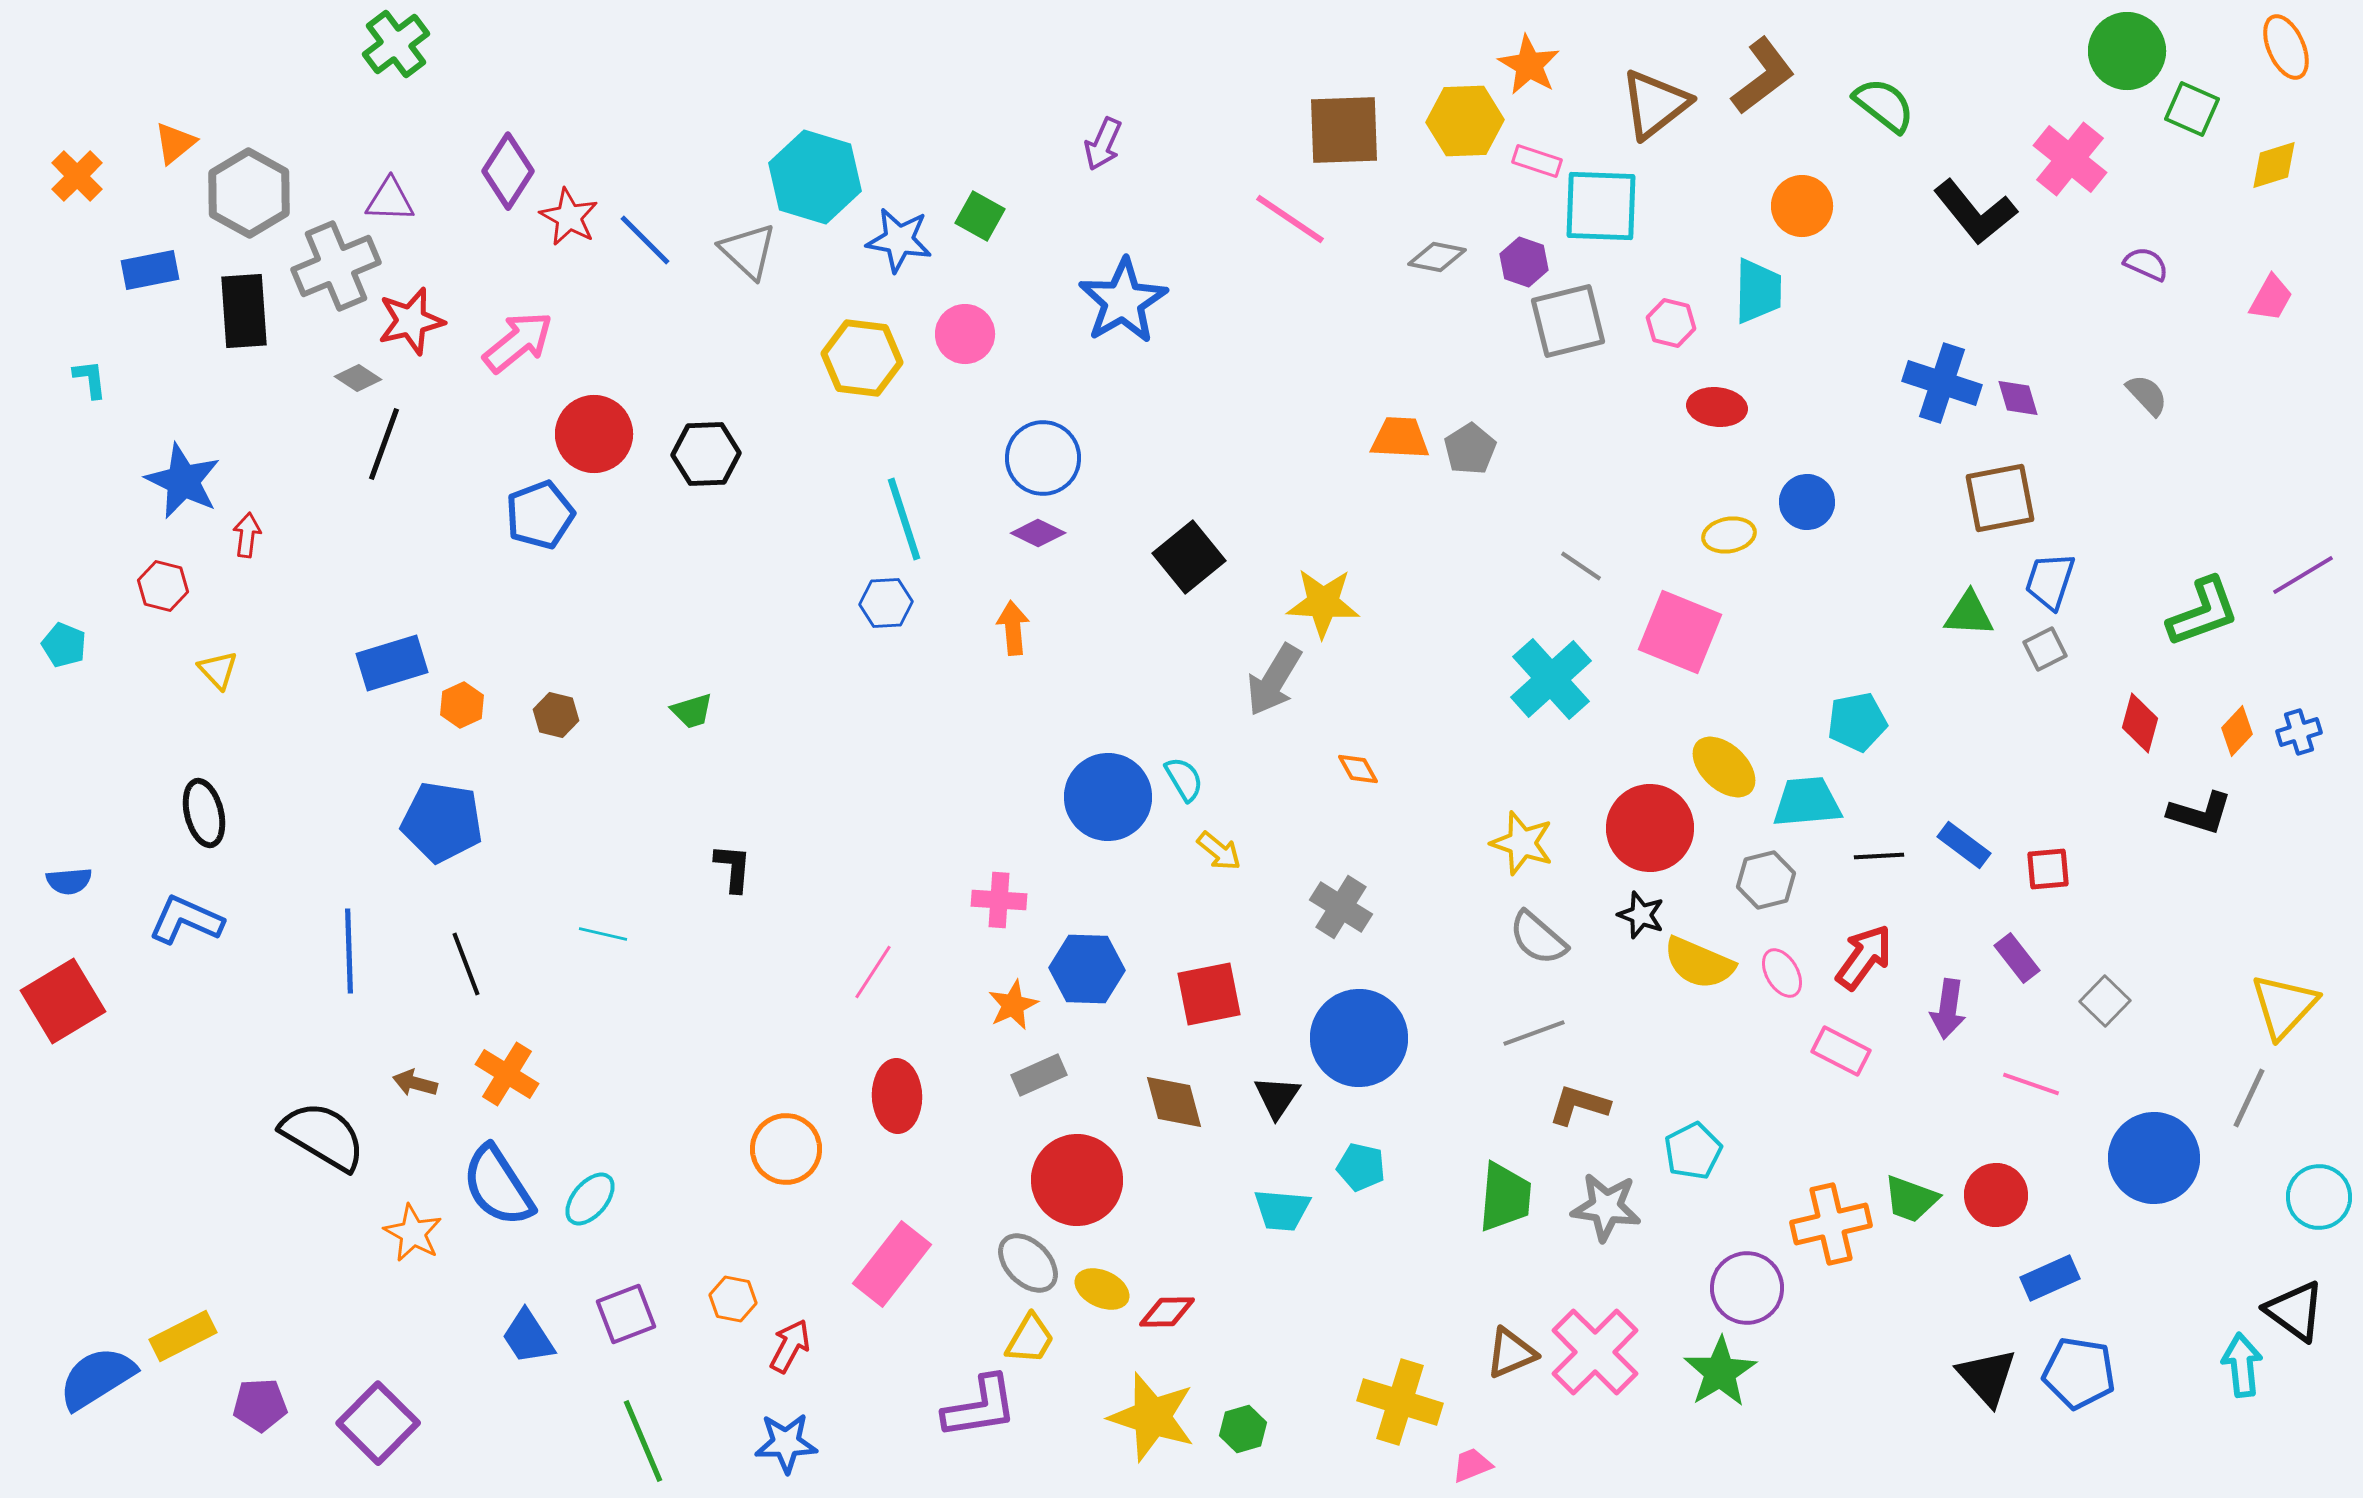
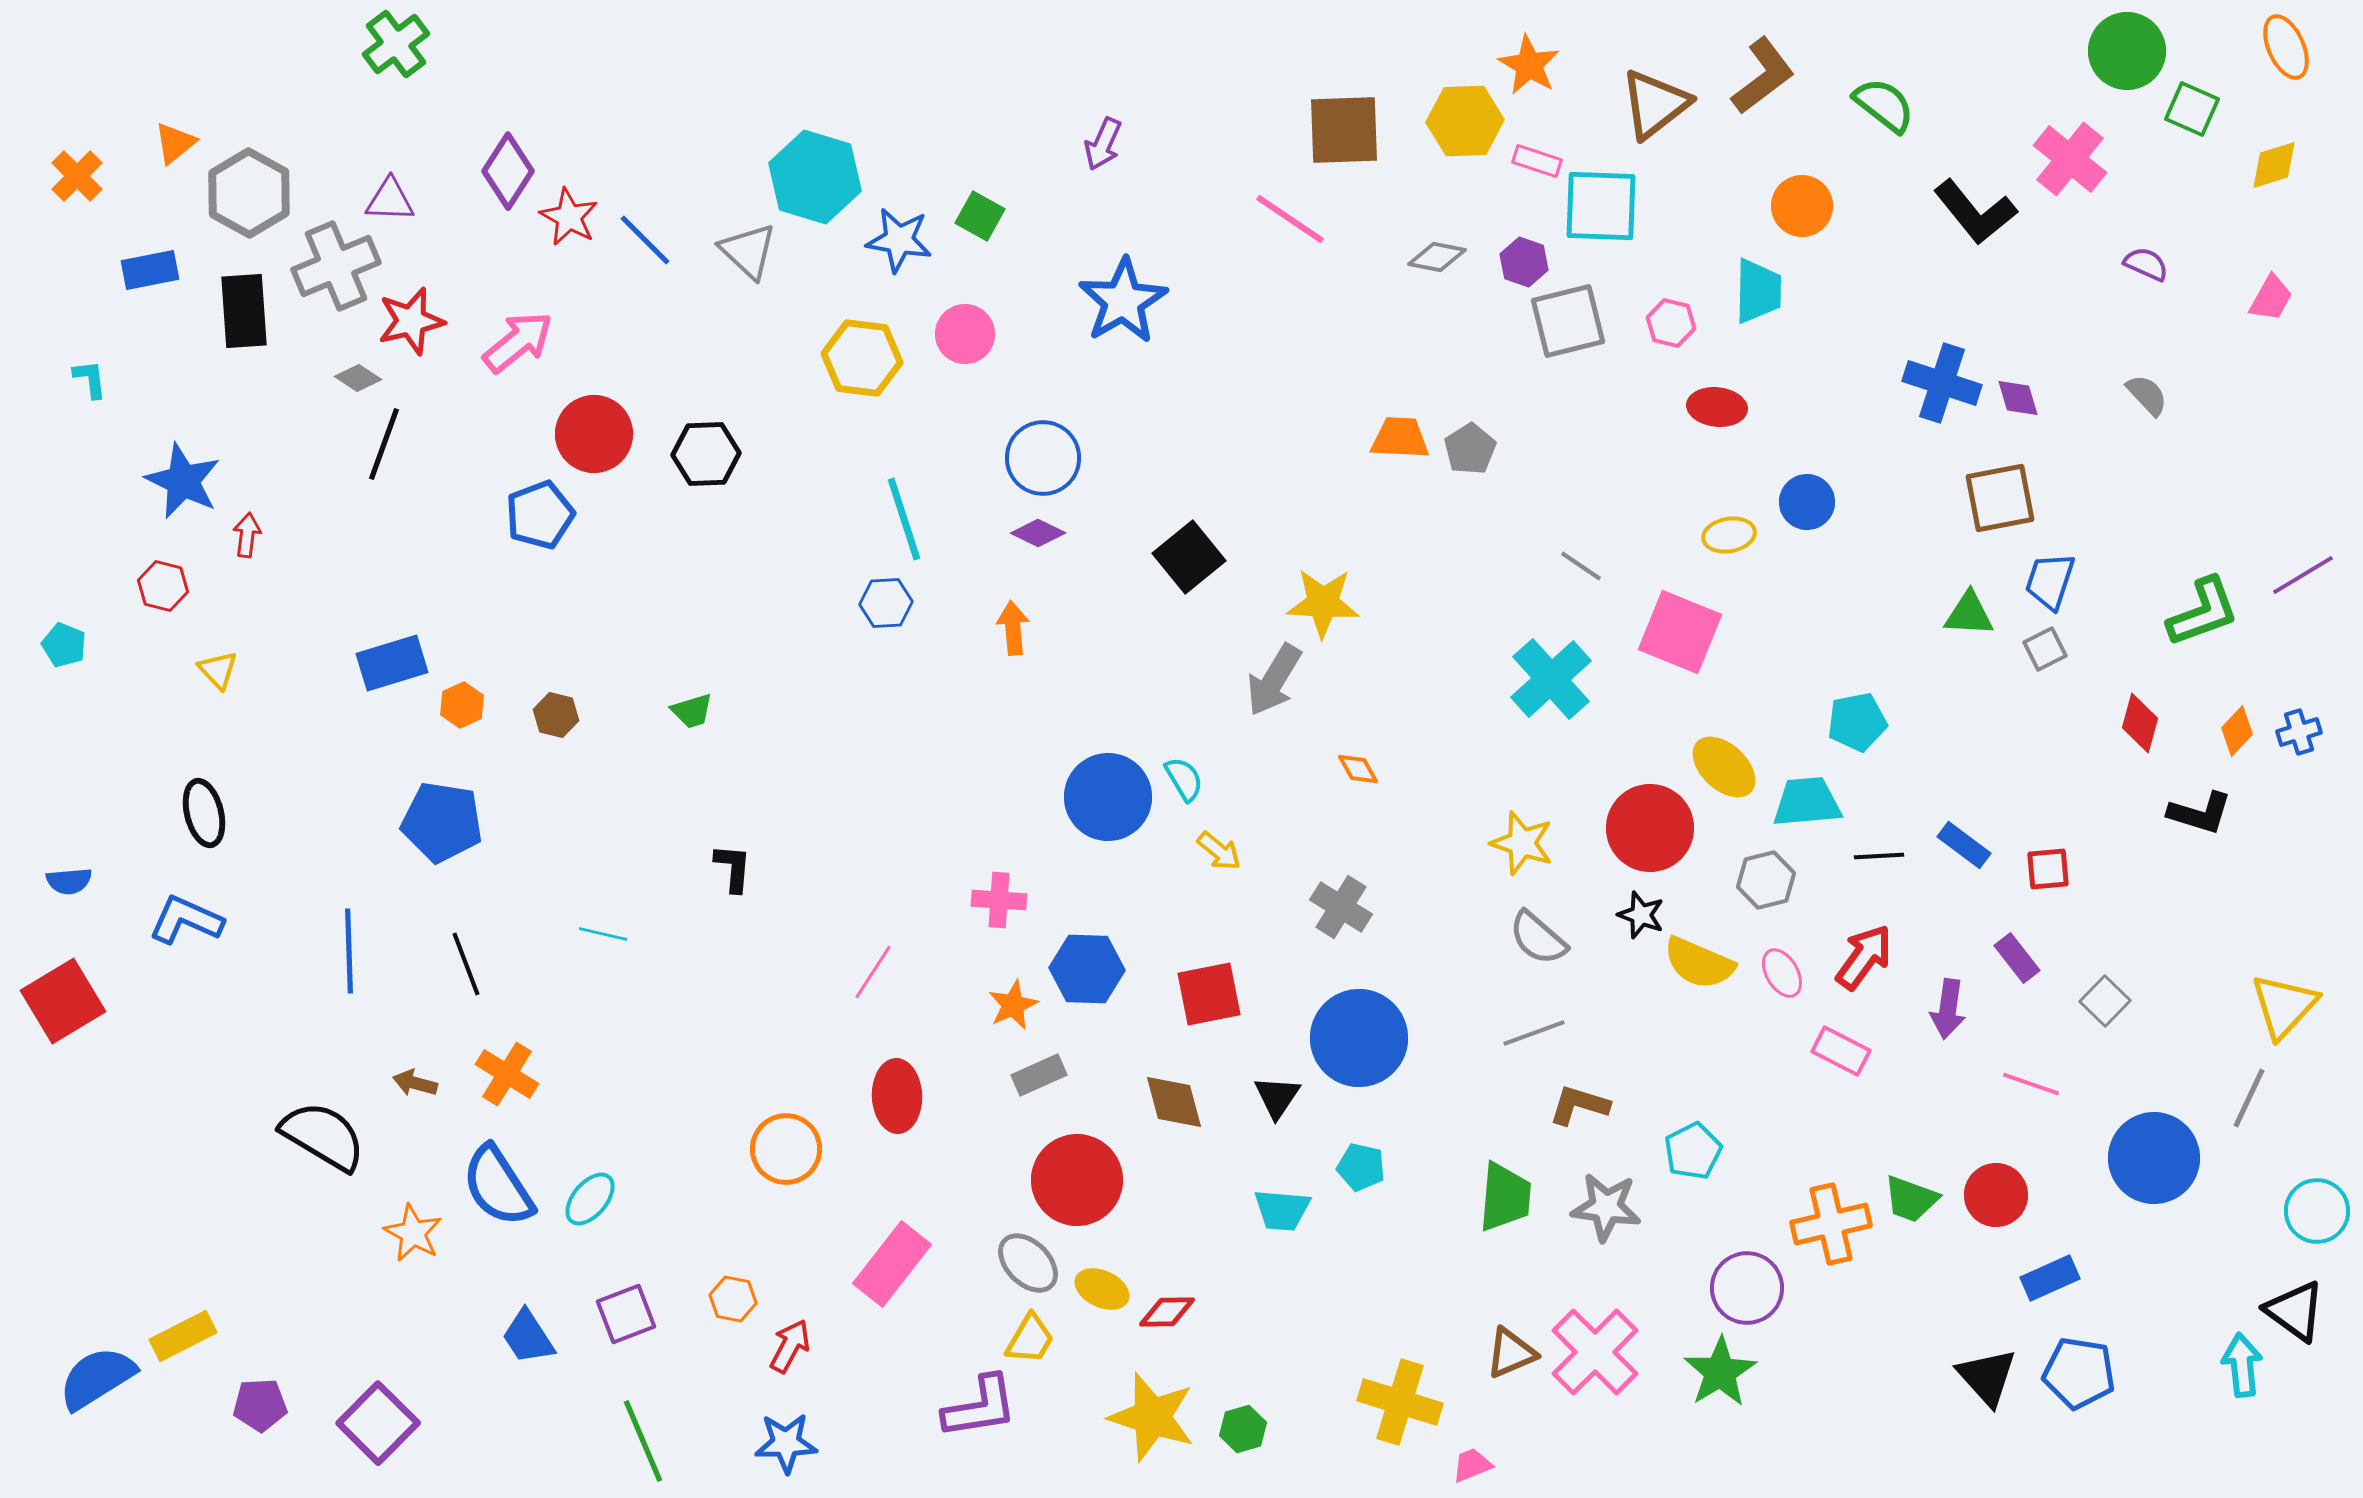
cyan circle at (2319, 1197): moved 2 px left, 14 px down
